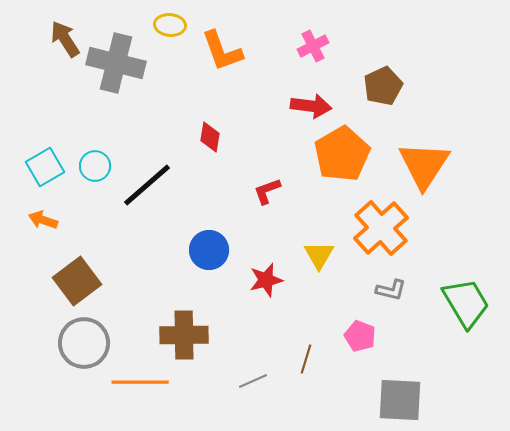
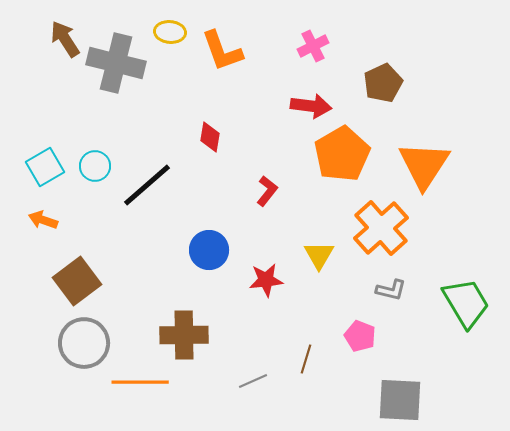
yellow ellipse: moved 7 px down
brown pentagon: moved 3 px up
red L-shape: rotated 148 degrees clockwise
red star: rotated 8 degrees clockwise
